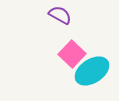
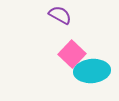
cyan ellipse: rotated 28 degrees clockwise
